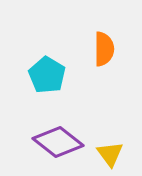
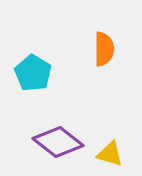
cyan pentagon: moved 14 px left, 2 px up
yellow triangle: rotated 36 degrees counterclockwise
